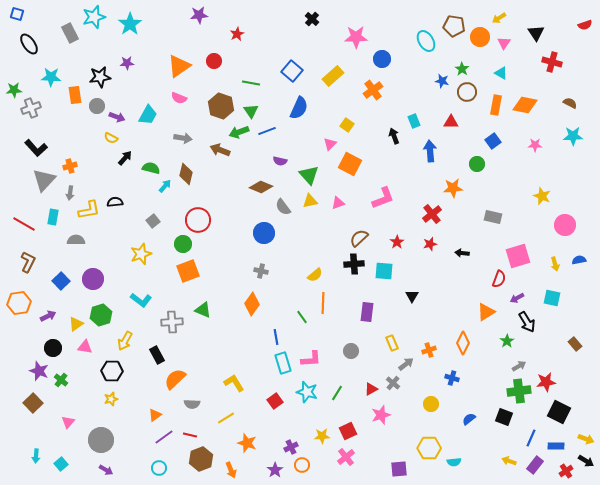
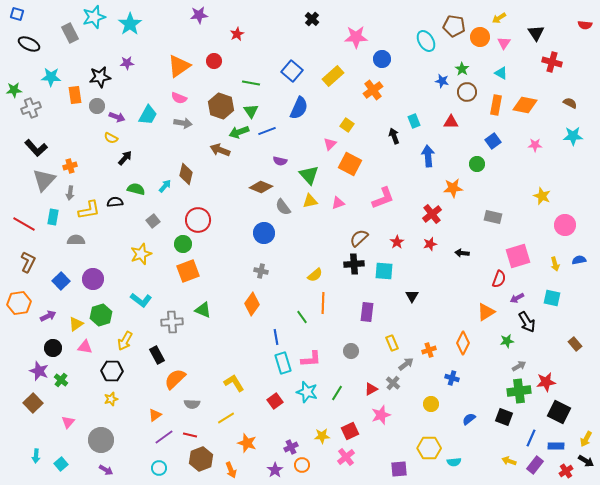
red semicircle at (585, 25): rotated 24 degrees clockwise
black ellipse at (29, 44): rotated 30 degrees counterclockwise
gray arrow at (183, 138): moved 15 px up
blue arrow at (430, 151): moved 2 px left, 5 px down
green semicircle at (151, 168): moved 15 px left, 21 px down
green star at (507, 341): rotated 24 degrees clockwise
red square at (348, 431): moved 2 px right
yellow arrow at (586, 439): rotated 98 degrees clockwise
